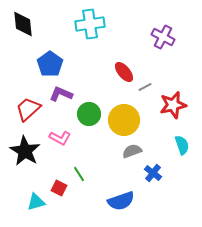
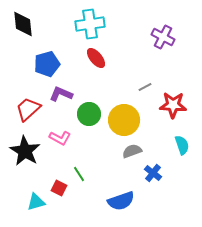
blue pentagon: moved 3 px left; rotated 20 degrees clockwise
red ellipse: moved 28 px left, 14 px up
red star: rotated 16 degrees clockwise
